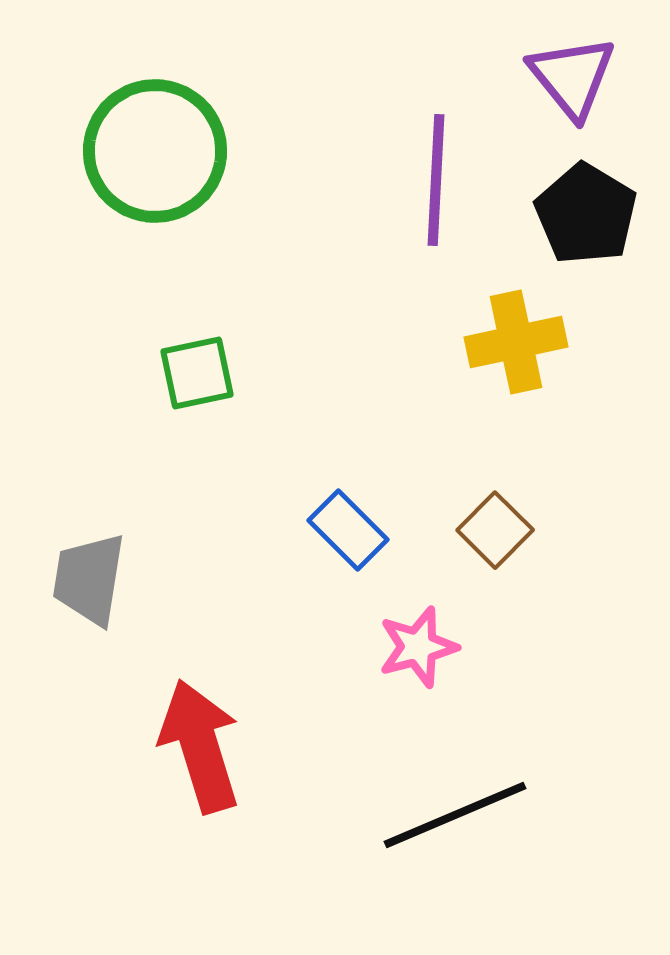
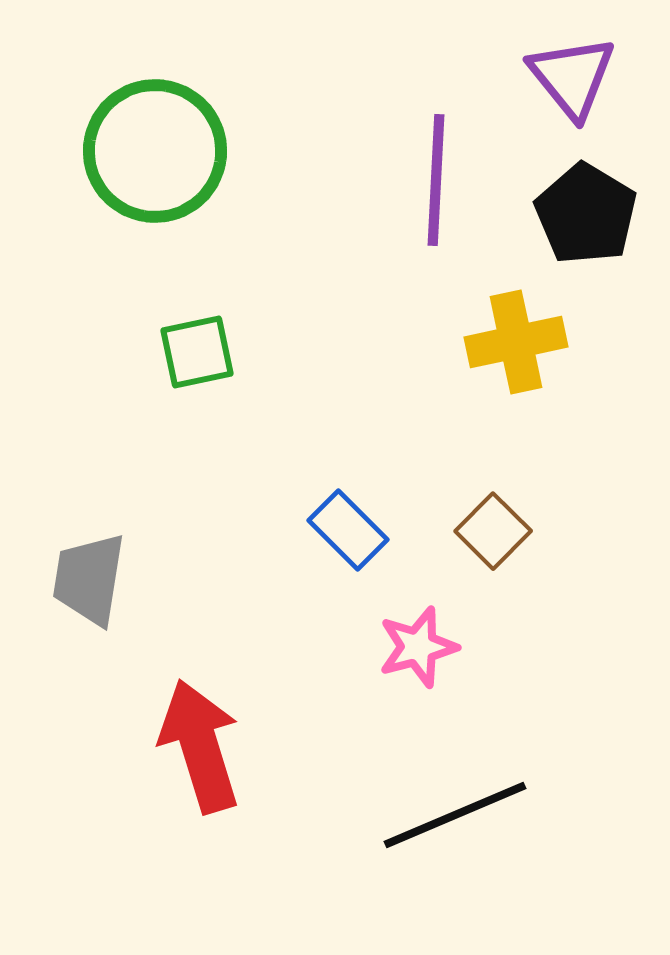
green square: moved 21 px up
brown square: moved 2 px left, 1 px down
